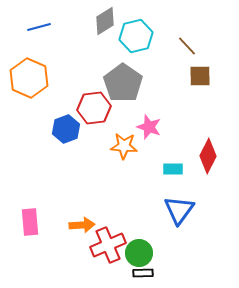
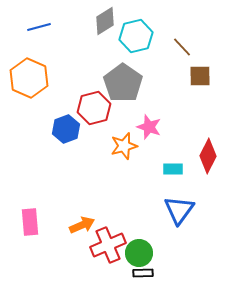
brown line: moved 5 px left, 1 px down
red hexagon: rotated 8 degrees counterclockwise
orange star: rotated 20 degrees counterclockwise
orange arrow: rotated 20 degrees counterclockwise
